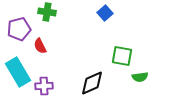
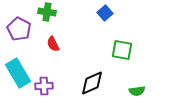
purple pentagon: rotated 30 degrees counterclockwise
red semicircle: moved 13 px right, 2 px up
green square: moved 6 px up
cyan rectangle: moved 1 px down
green semicircle: moved 3 px left, 14 px down
